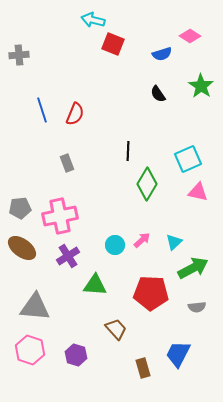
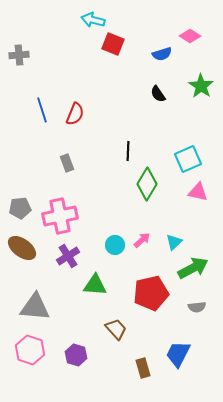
red pentagon: rotated 16 degrees counterclockwise
